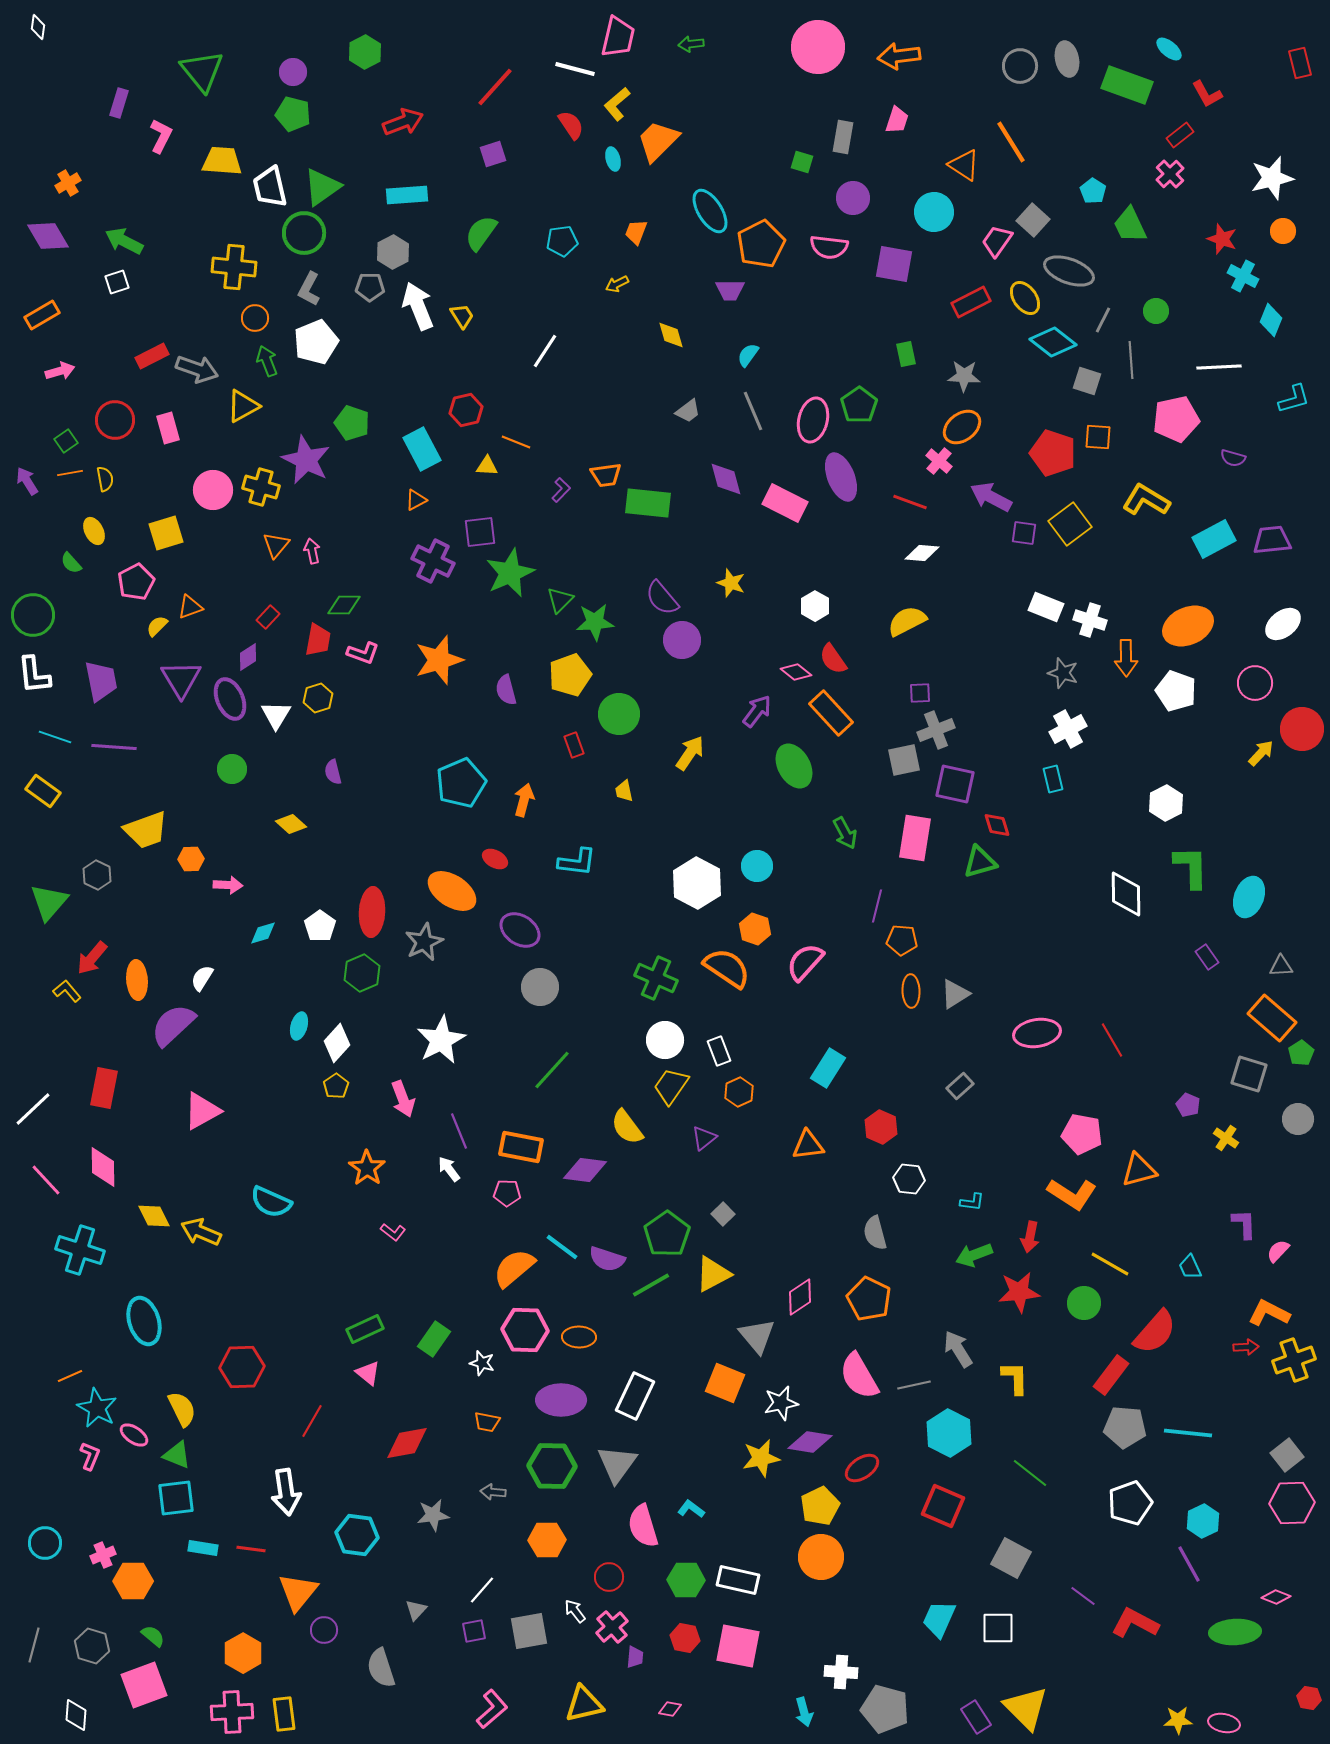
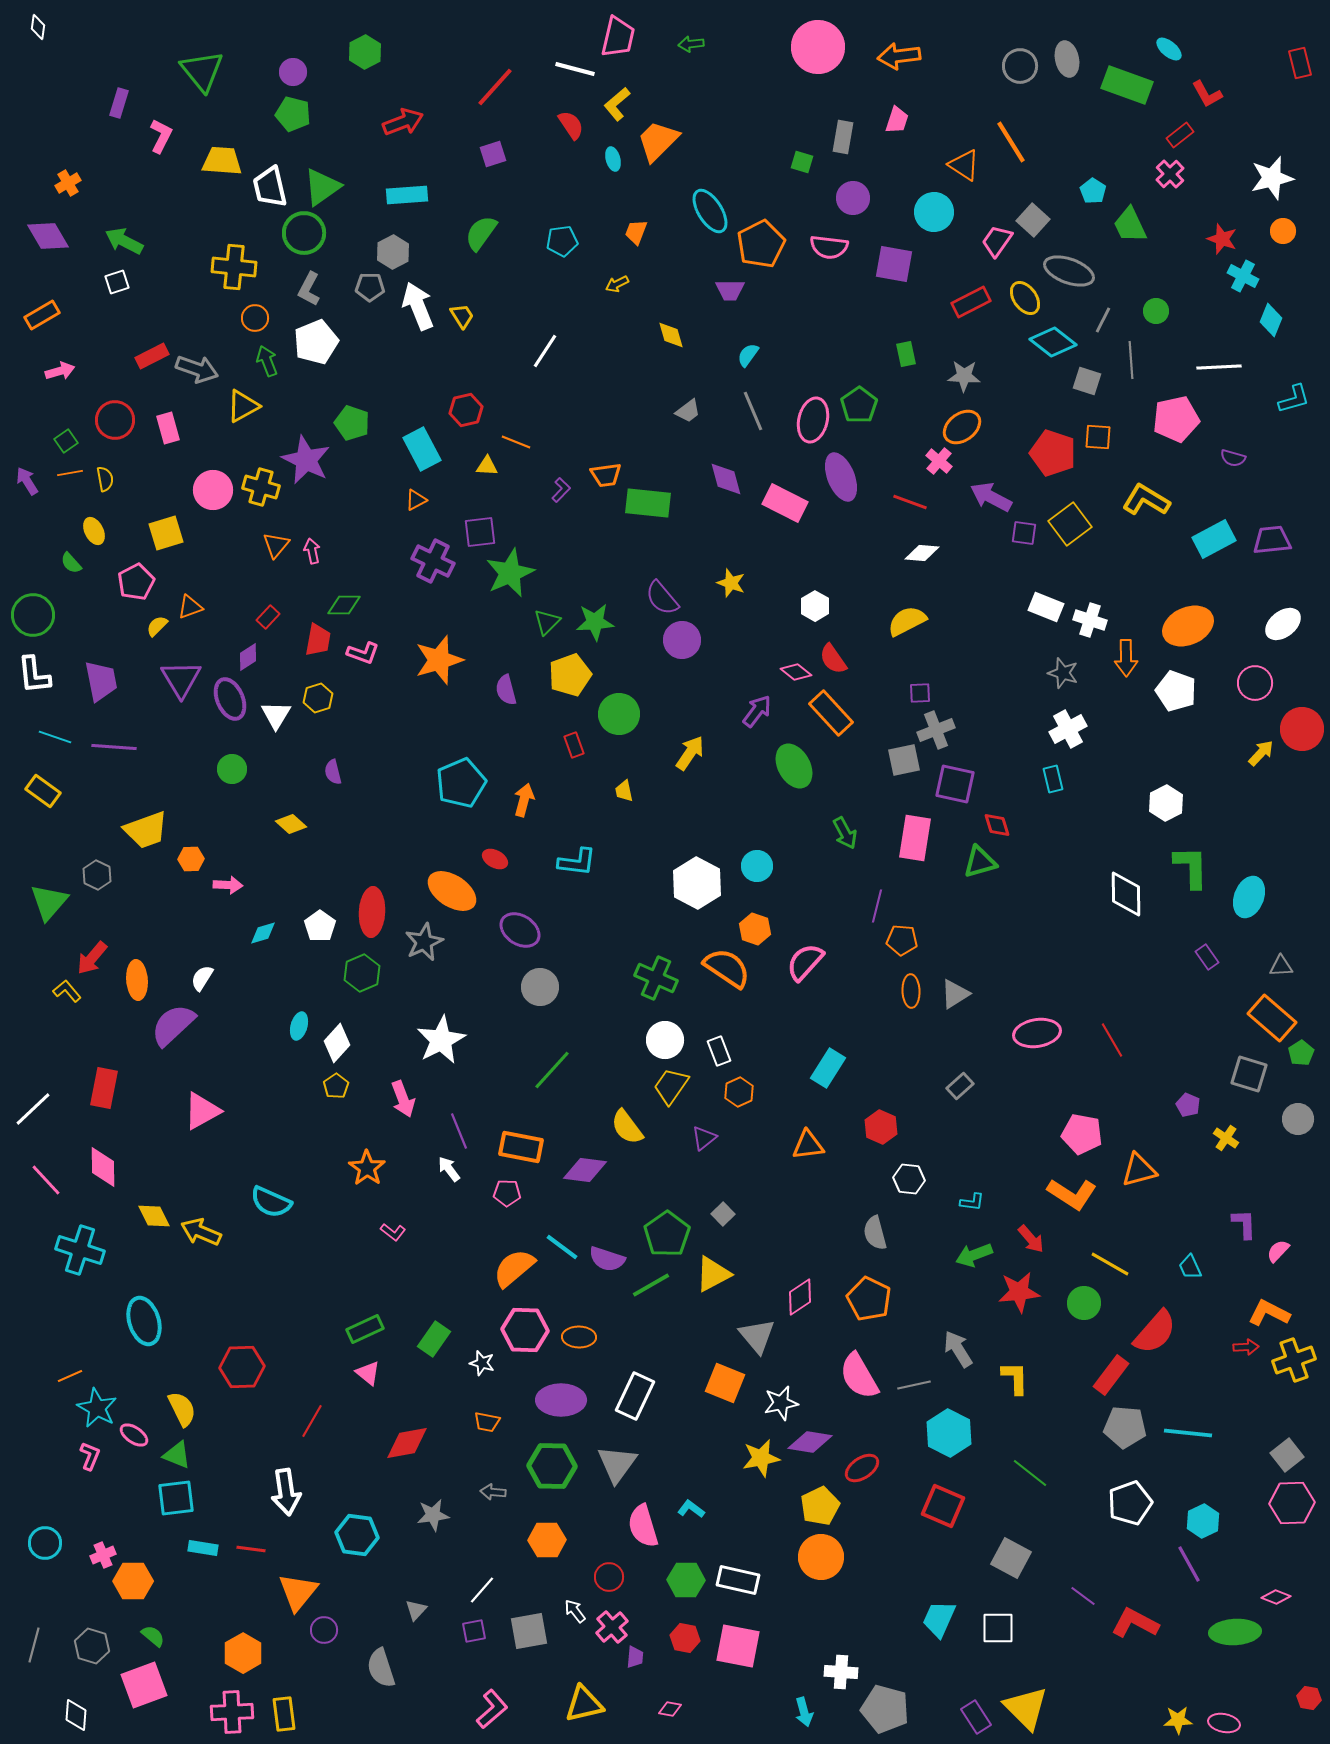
green triangle at (560, 600): moved 13 px left, 22 px down
red arrow at (1030, 1237): moved 1 px right, 2 px down; rotated 52 degrees counterclockwise
